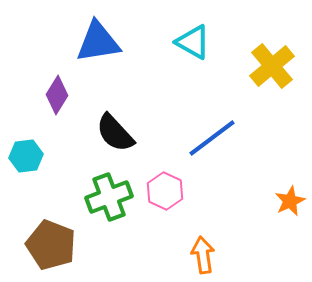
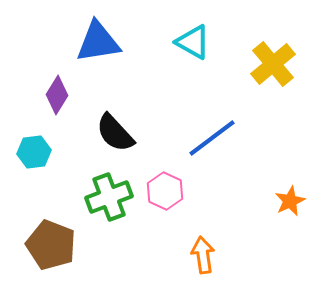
yellow cross: moved 1 px right, 2 px up
cyan hexagon: moved 8 px right, 4 px up
